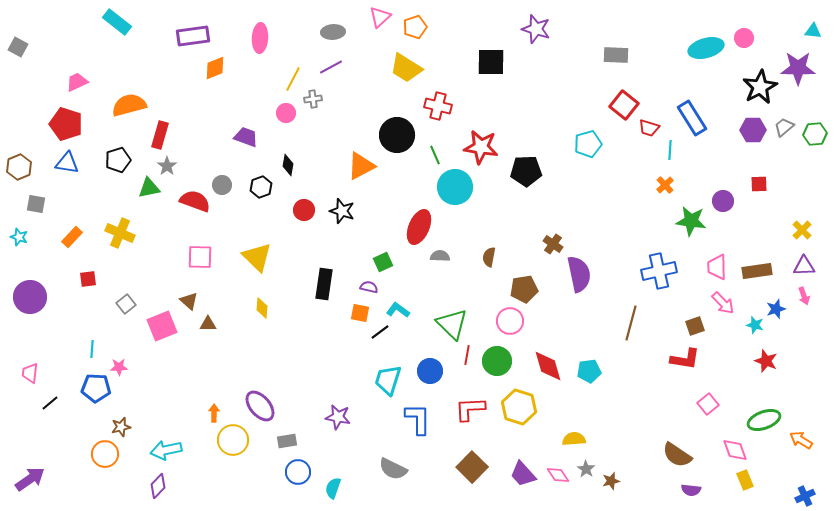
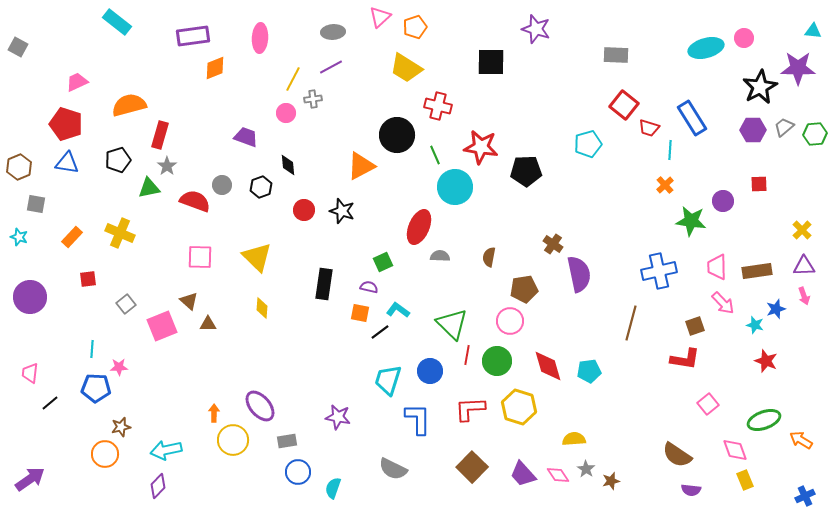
black diamond at (288, 165): rotated 15 degrees counterclockwise
